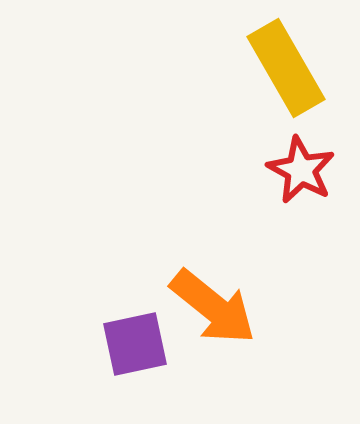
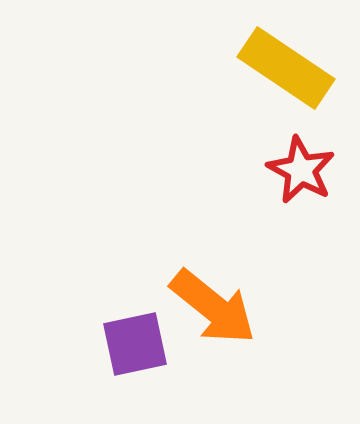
yellow rectangle: rotated 26 degrees counterclockwise
